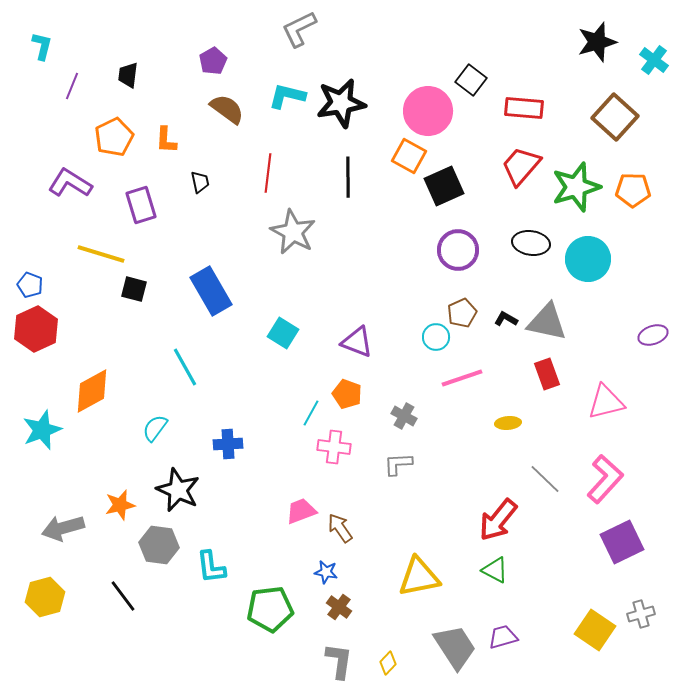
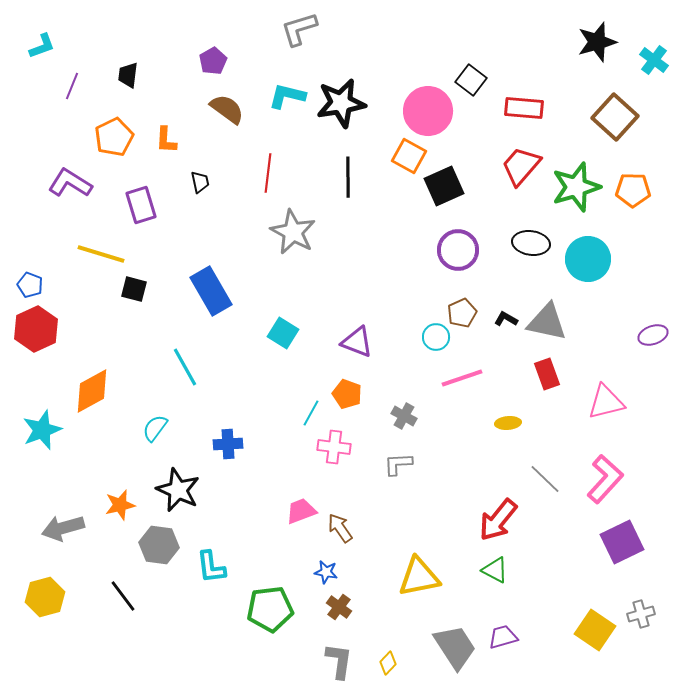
gray L-shape at (299, 29): rotated 9 degrees clockwise
cyan L-shape at (42, 46): rotated 56 degrees clockwise
